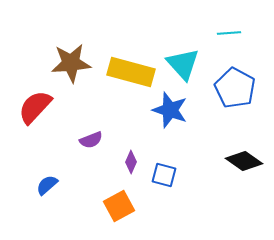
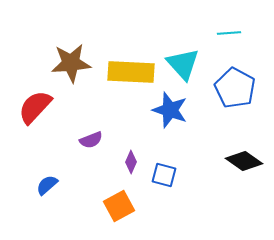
yellow rectangle: rotated 12 degrees counterclockwise
